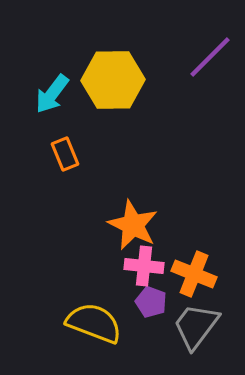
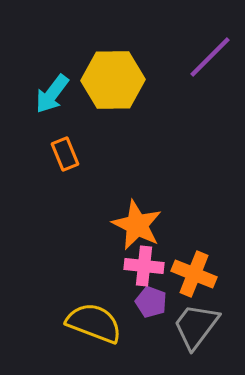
orange star: moved 4 px right
